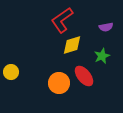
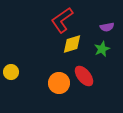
purple semicircle: moved 1 px right
yellow diamond: moved 1 px up
green star: moved 7 px up
